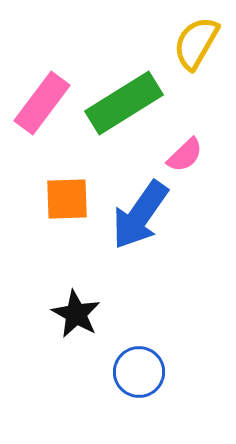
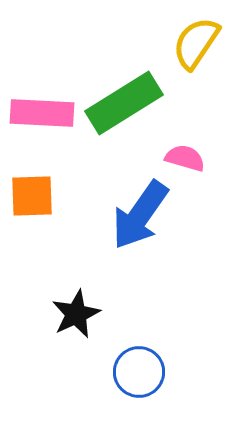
yellow semicircle: rotated 4 degrees clockwise
pink rectangle: moved 10 px down; rotated 56 degrees clockwise
pink semicircle: moved 3 px down; rotated 120 degrees counterclockwise
orange square: moved 35 px left, 3 px up
black star: rotated 18 degrees clockwise
